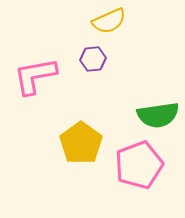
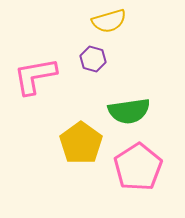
yellow semicircle: rotated 8 degrees clockwise
purple hexagon: rotated 20 degrees clockwise
green semicircle: moved 29 px left, 4 px up
pink pentagon: moved 1 px left, 2 px down; rotated 12 degrees counterclockwise
